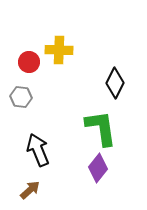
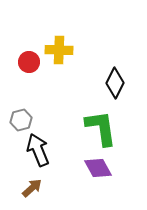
gray hexagon: moved 23 px down; rotated 20 degrees counterclockwise
purple diamond: rotated 68 degrees counterclockwise
brown arrow: moved 2 px right, 2 px up
